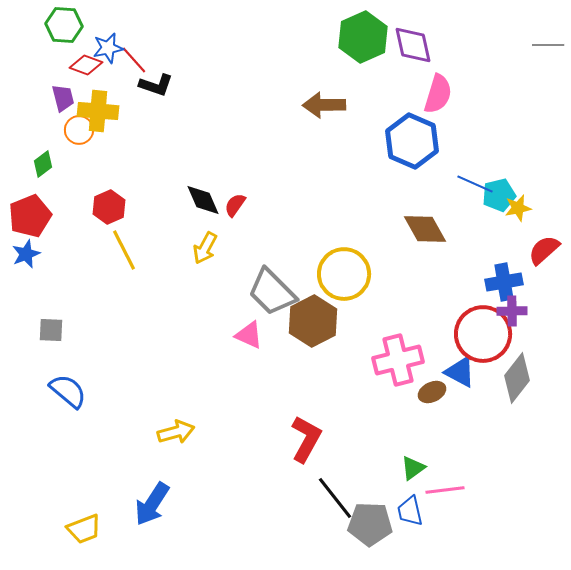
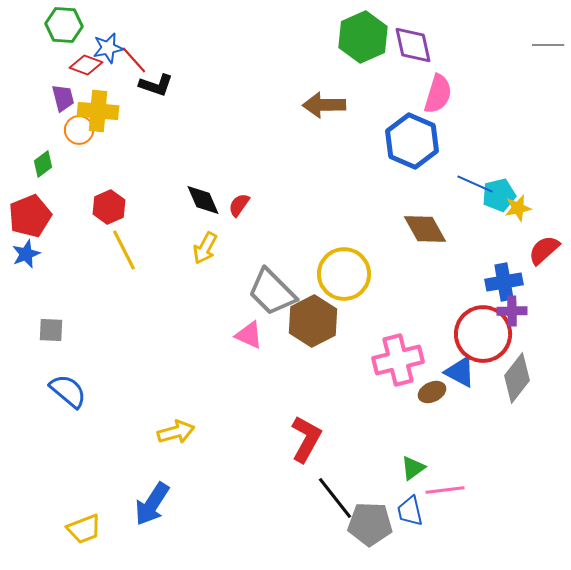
red semicircle at (235, 205): moved 4 px right
